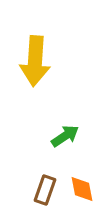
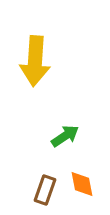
orange diamond: moved 5 px up
